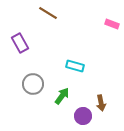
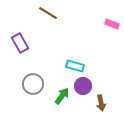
purple circle: moved 30 px up
